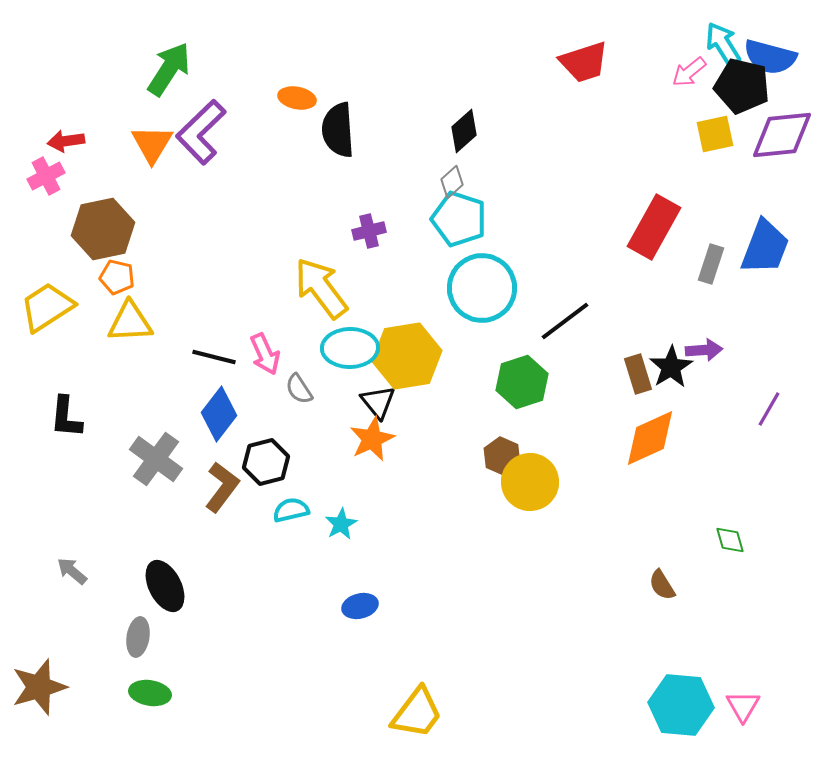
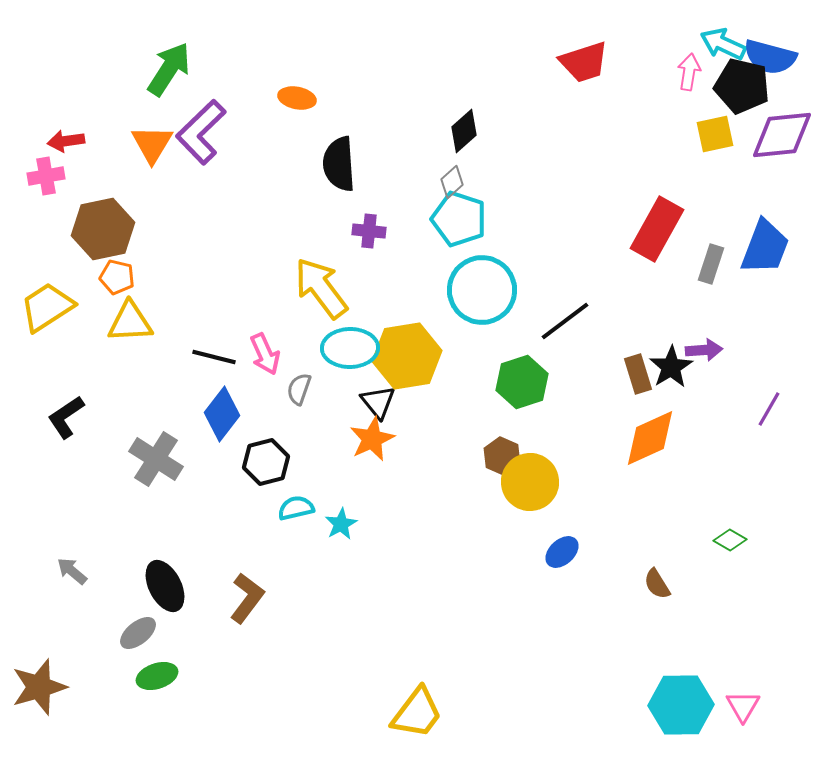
cyan arrow at (723, 44): rotated 33 degrees counterclockwise
pink arrow at (689, 72): rotated 138 degrees clockwise
black semicircle at (338, 130): moved 1 px right, 34 px down
pink cross at (46, 176): rotated 18 degrees clockwise
red rectangle at (654, 227): moved 3 px right, 2 px down
purple cross at (369, 231): rotated 20 degrees clockwise
cyan circle at (482, 288): moved 2 px down
gray semicircle at (299, 389): rotated 52 degrees clockwise
blue diamond at (219, 414): moved 3 px right
black L-shape at (66, 417): rotated 51 degrees clockwise
gray cross at (156, 459): rotated 4 degrees counterclockwise
brown L-shape at (222, 487): moved 25 px right, 111 px down
cyan semicircle at (291, 510): moved 5 px right, 2 px up
green diamond at (730, 540): rotated 44 degrees counterclockwise
brown semicircle at (662, 585): moved 5 px left, 1 px up
blue ellipse at (360, 606): moved 202 px right, 54 px up; rotated 28 degrees counterclockwise
gray ellipse at (138, 637): moved 4 px up; rotated 42 degrees clockwise
green ellipse at (150, 693): moved 7 px right, 17 px up; rotated 27 degrees counterclockwise
cyan hexagon at (681, 705): rotated 6 degrees counterclockwise
